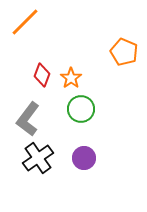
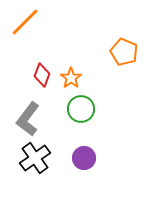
black cross: moved 3 px left
